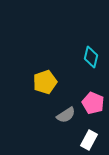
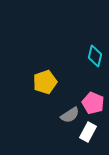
cyan diamond: moved 4 px right, 1 px up
gray semicircle: moved 4 px right
white rectangle: moved 1 px left, 8 px up
